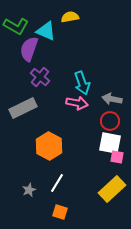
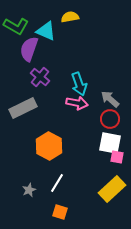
cyan arrow: moved 3 px left, 1 px down
gray arrow: moved 2 px left; rotated 30 degrees clockwise
red circle: moved 2 px up
